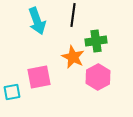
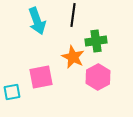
pink square: moved 2 px right
